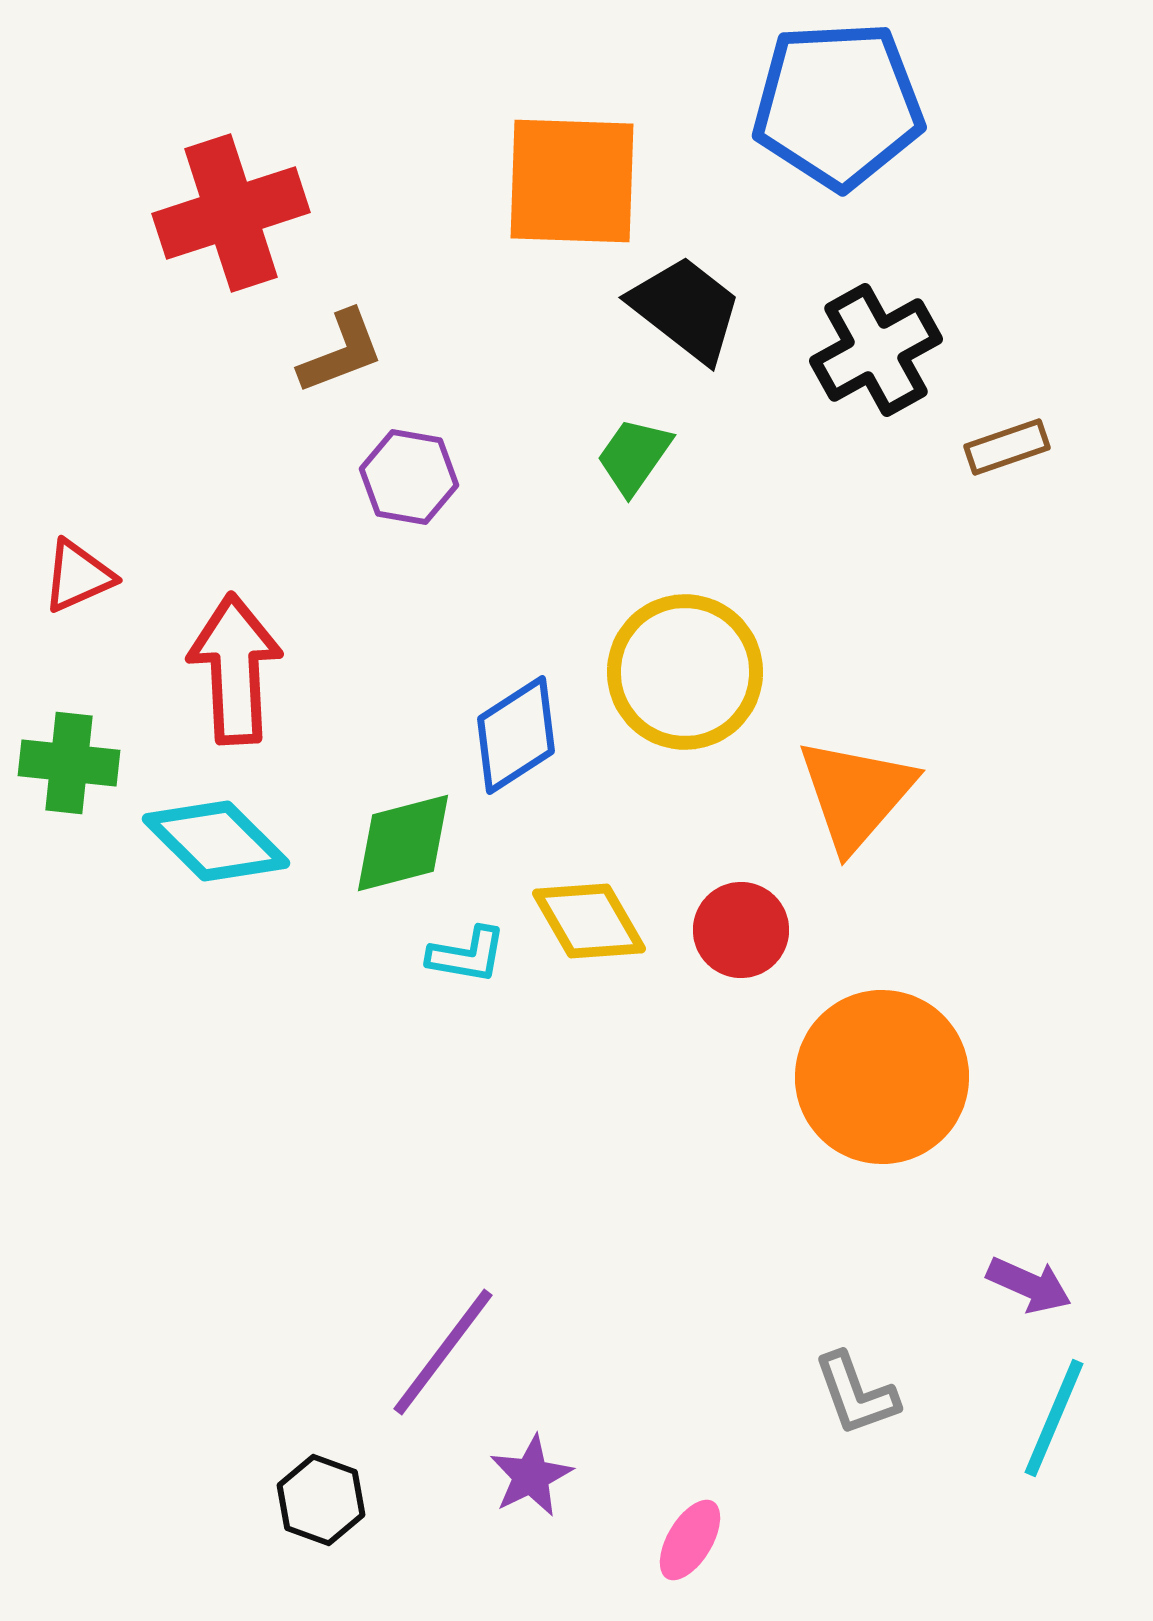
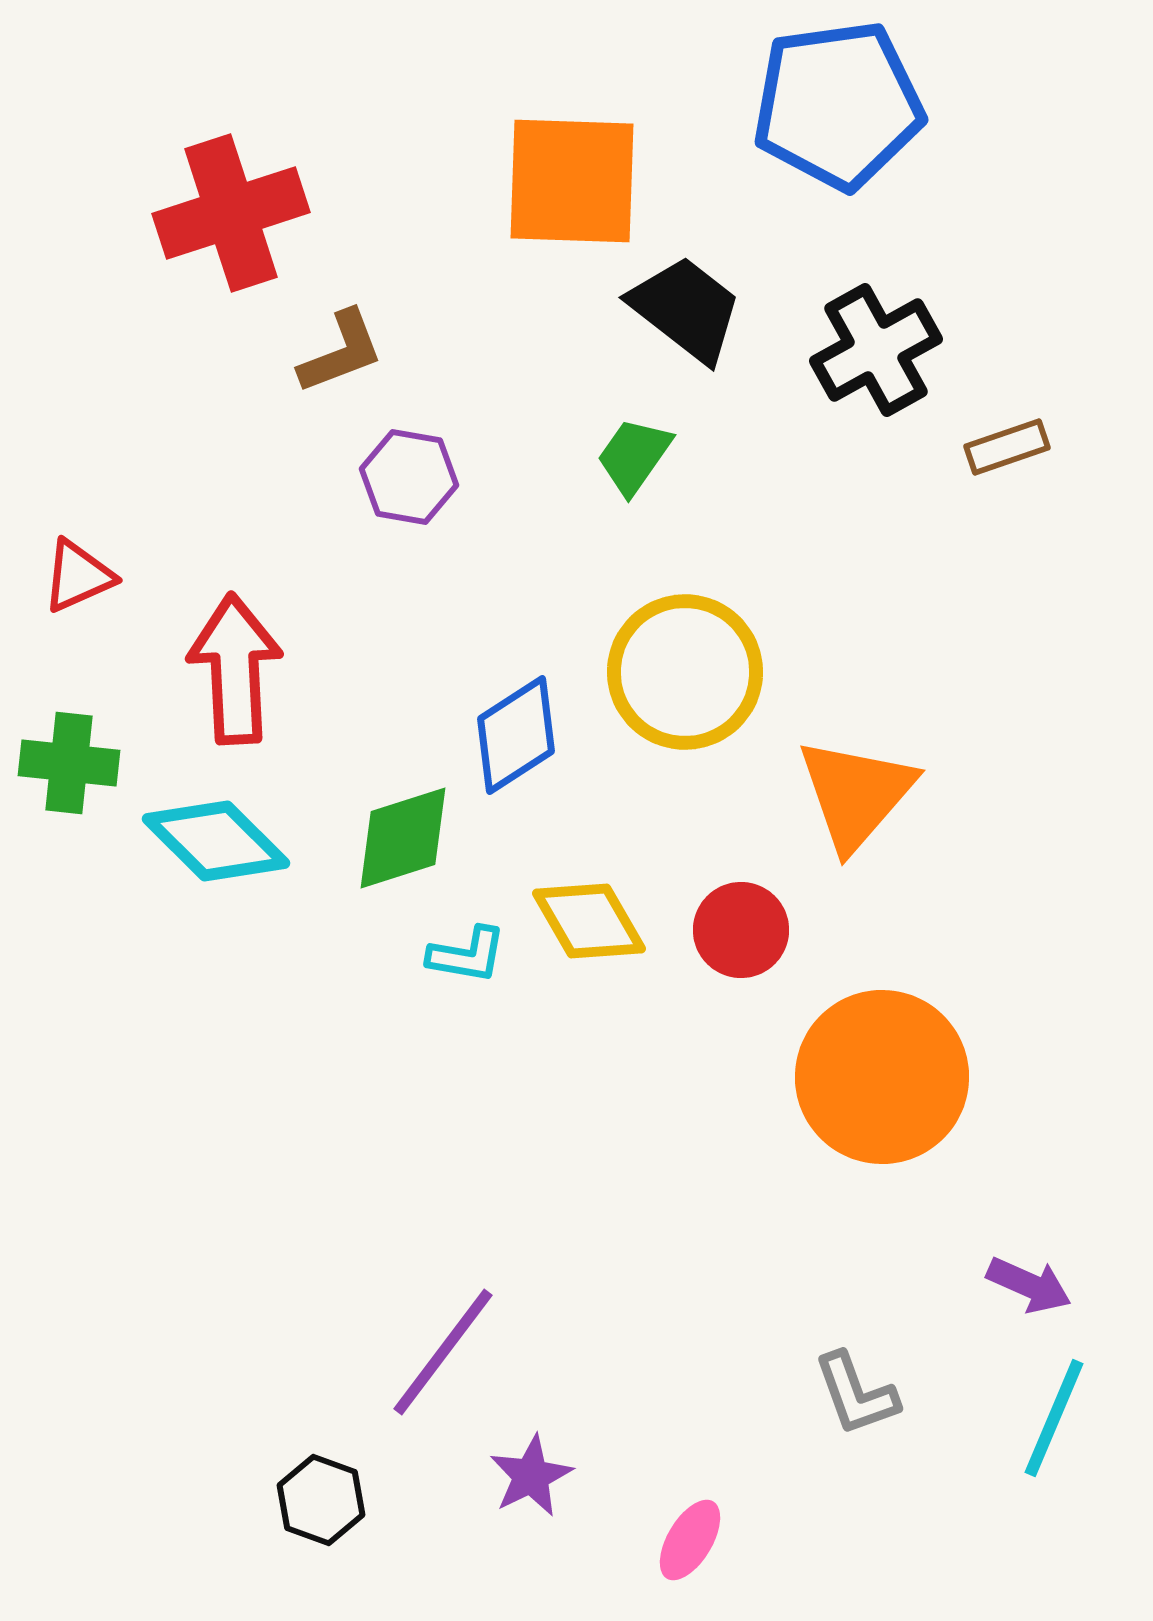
blue pentagon: rotated 5 degrees counterclockwise
green diamond: moved 5 px up; rotated 3 degrees counterclockwise
